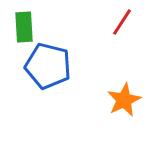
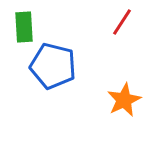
blue pentagon: moved 5 px right
